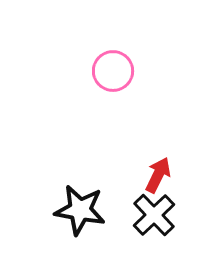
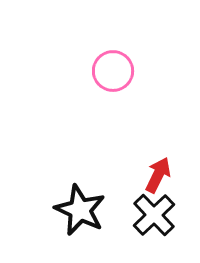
black star: rotated 15 degrees clockwise
